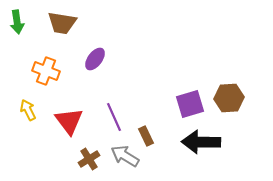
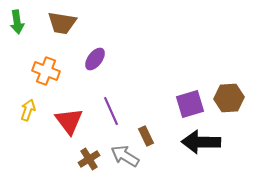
yellow arrow: rotated 45 degrees clockwise
purple line: moved 3 px left, 6 px up
